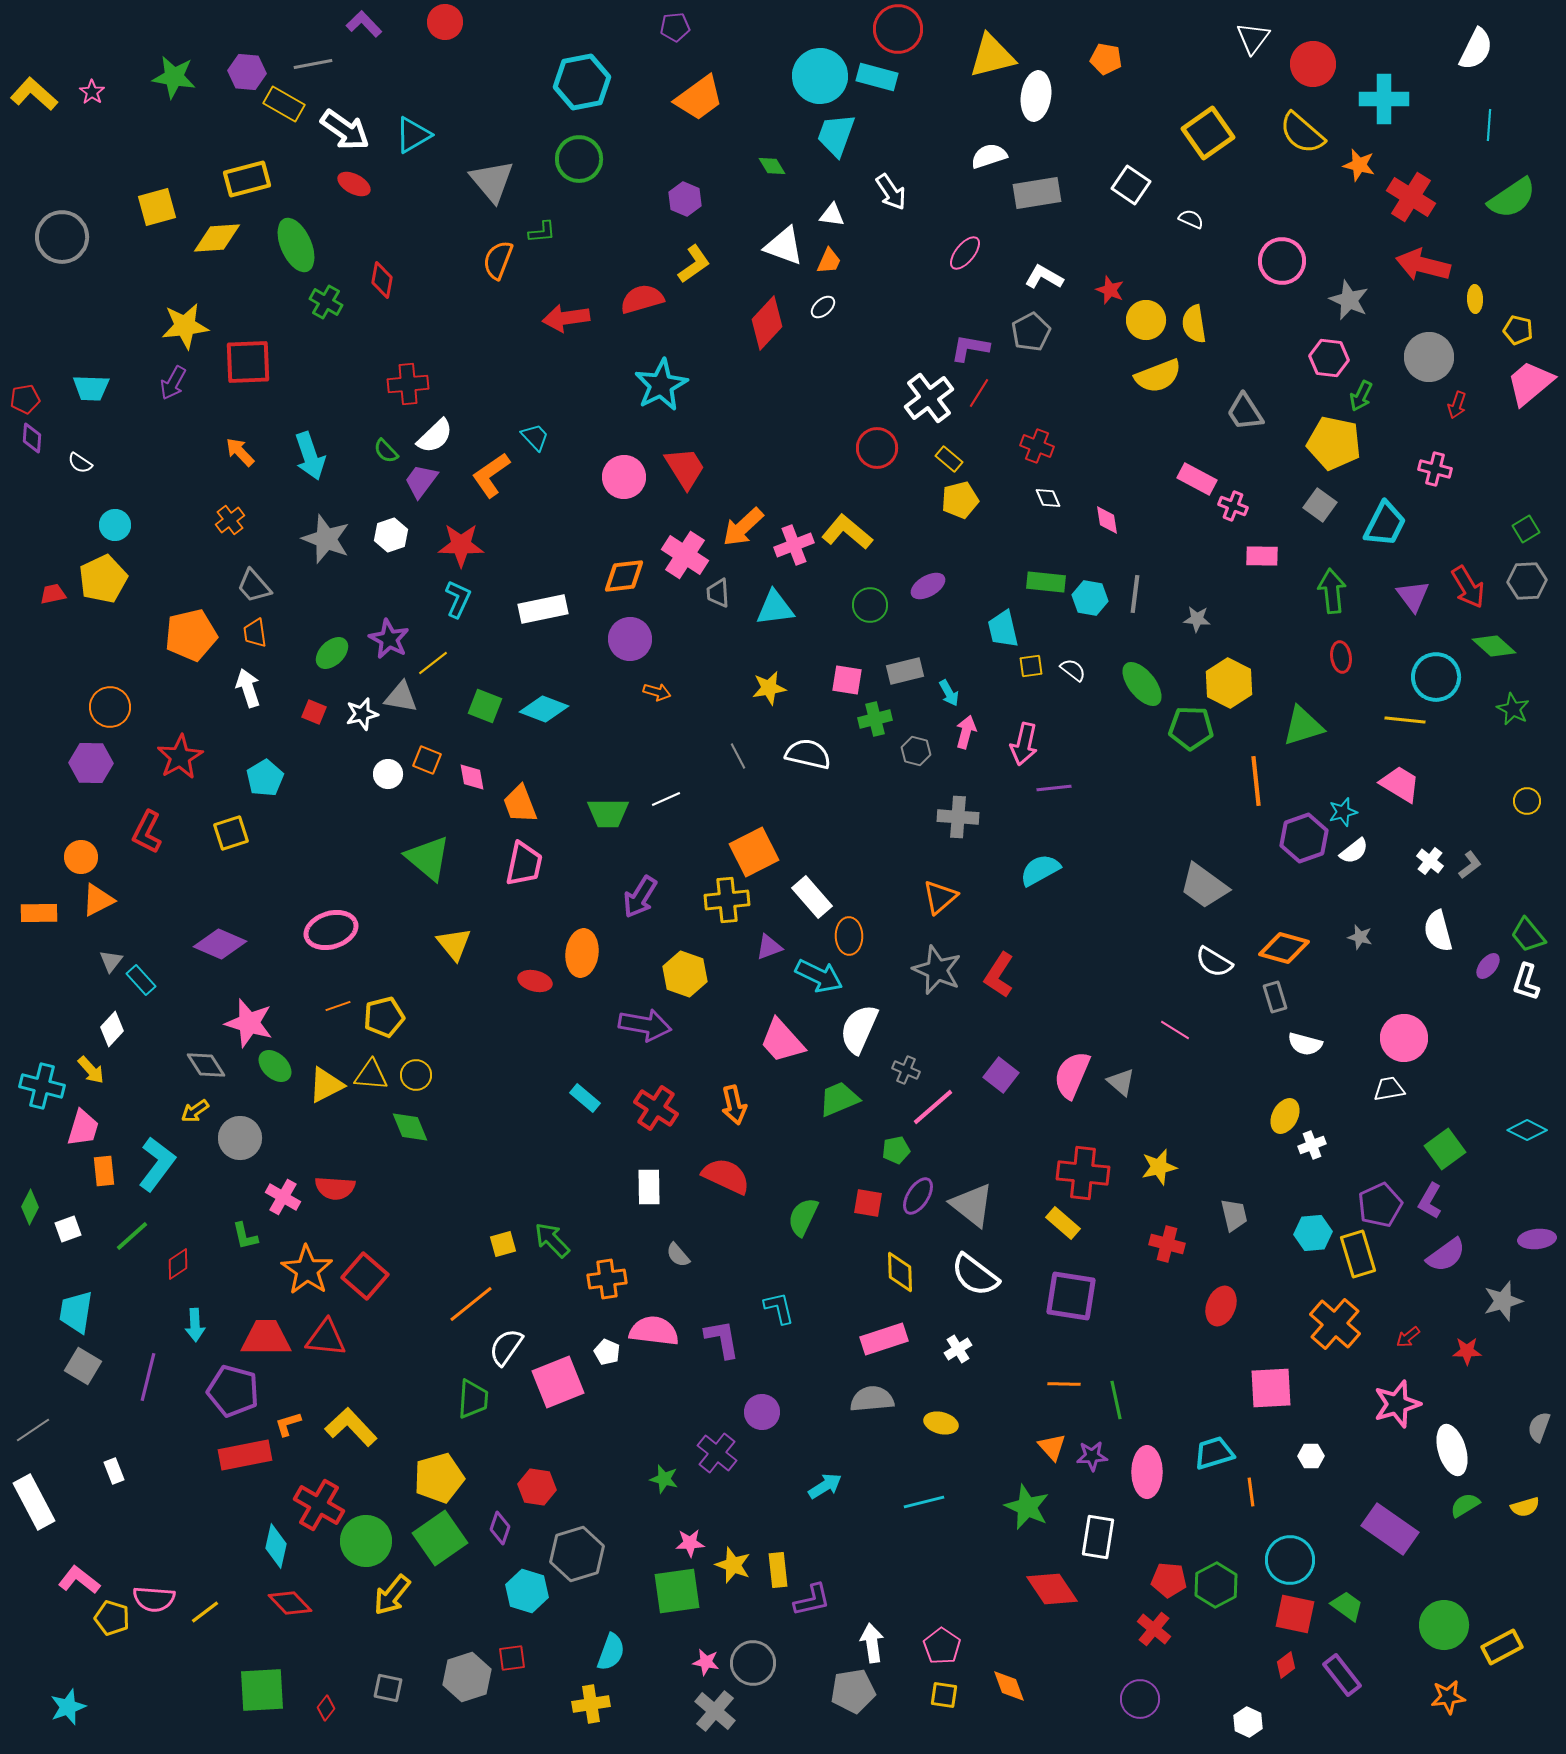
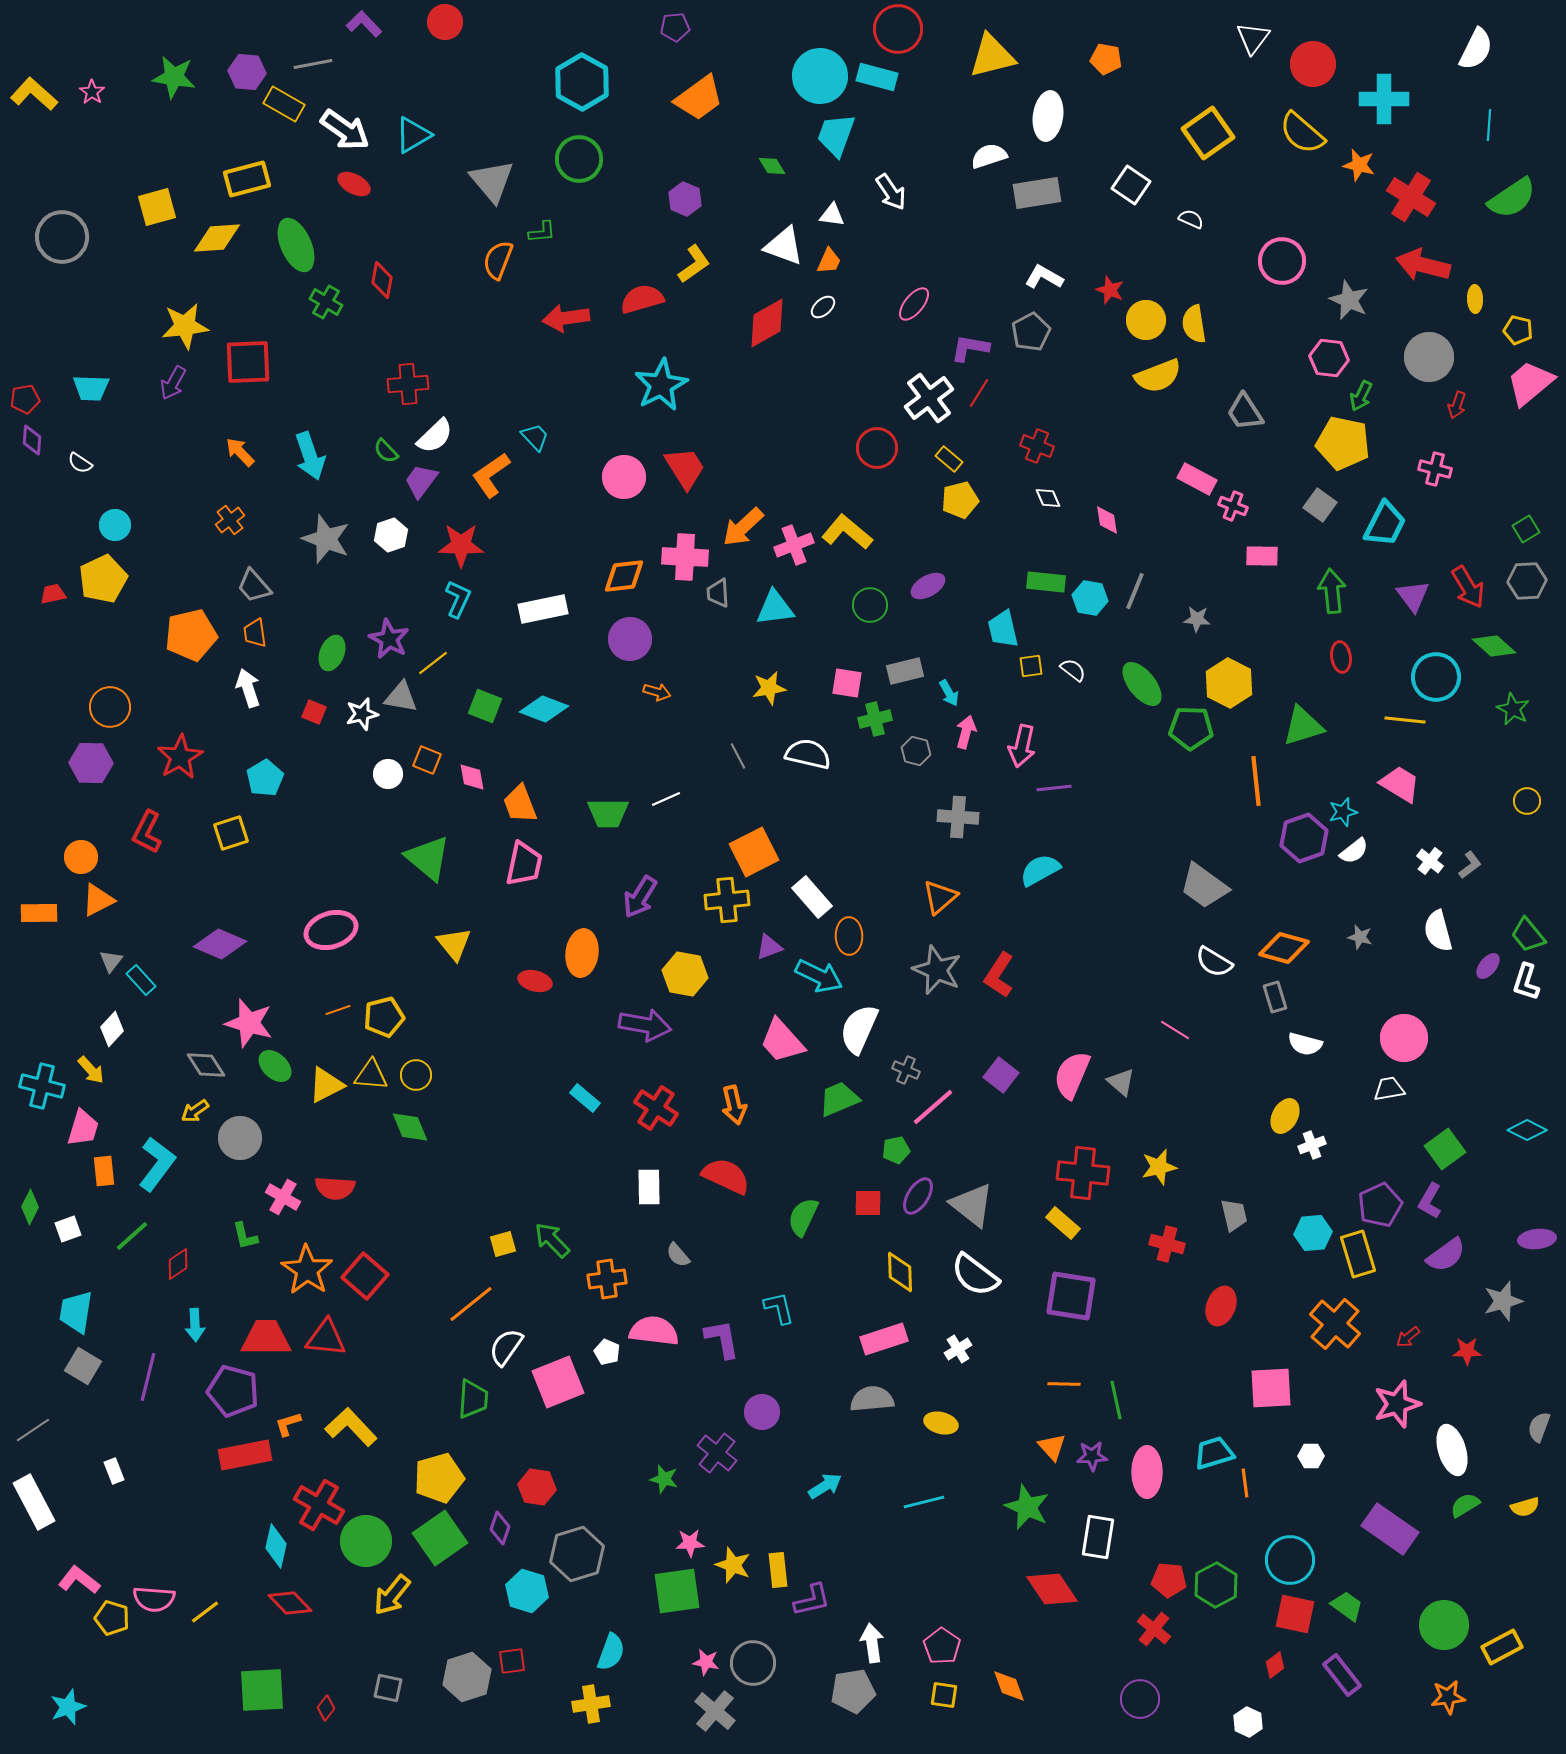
cyan hexagon at (582, 82): rotated 20 degrees counterclockwise
white ellipse at (1036, 96): moved 12 px right, 20 px down
pink ellipse at (965, 253): moved 51 px left, 51 px down
red diamond at (767, 323): rotated 18 degrees clockwise
purple diamond at (32, 438): moved 2 px down
yellow pentagon at (1334, 443): moved 9 px right
pink cross at (685, 555): moved 2 px down; rotated 30 degrees counterclockwise
gray line at (1135, 594): moved 3 px up; rotated 15 degrees clockwise
green ellipse at (332, 653): rotated 24 degrees counterclockwise
pink square at (847, 680): moved 3 px down
pink arrow at (1024, 744): moved 2 px left, 2 px down
yellow hexagon at (685, 974): rotated 9 degrees counterclockwise
orange line at (338, 1006): moved 4 px down
red square at (868, 1203): rotated 8 degrees counterclockwise
orange line at (1251, 1492): moved 6 px left, 9 px up
red square at (512, 1658): moved 3 px down
red diamond at (1286, 1665): moved 11 px left
